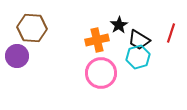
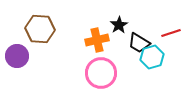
brown hexagon: moved 8 px right, 1 px down
red line: rotated 54 degrees clockwise
black trapezoid: moved 3 px down
cyan hexagon: moved 14 px right
